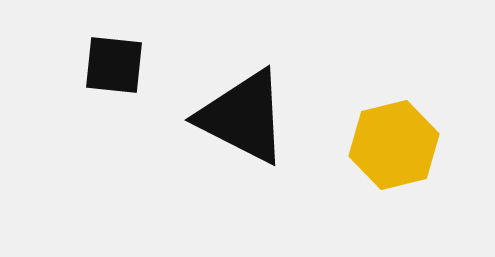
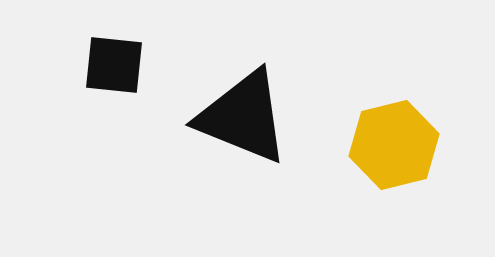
black triangle: rotated 5 degrees counterclockwise
